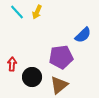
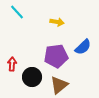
yellow arrow: moved 20 px right, 10 px down; rotated 104 degrees counterclockwise
blue semicircle: moved 12 px down
purple pentagon: moved 5 px left, 1 px up
